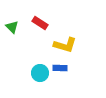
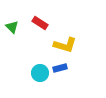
blue rectangle: rotated 16 degrees counterclockwise
